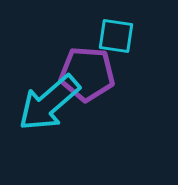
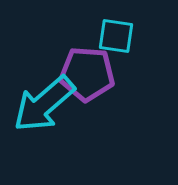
cyan arrow: moved 5 px left, 1 px down
